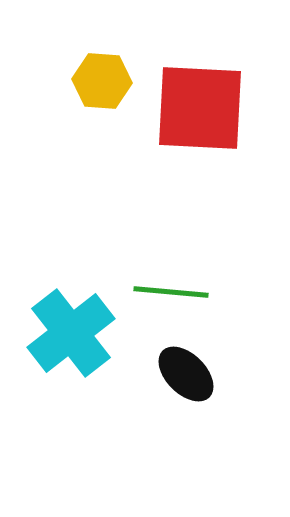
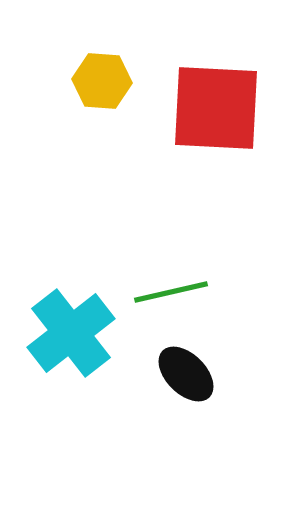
red square: moved 16 px right
green line: rotated 18 degrees counterclockwise
